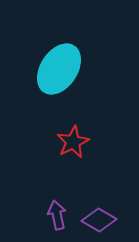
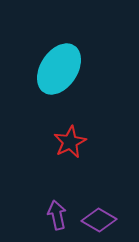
red star: moved 3 px left
